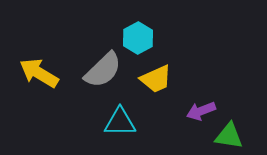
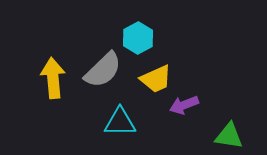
yellow arrow: moved 14 px right, 5 px down; rotated 54 degrees clockwise
purple arrow: moved 17 px left, 6 px up
